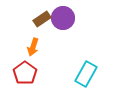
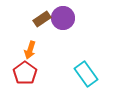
orange arrow: moved 3 px left, 3 px down
cyan rectangle: rotated 65 degrees counterclockwise
